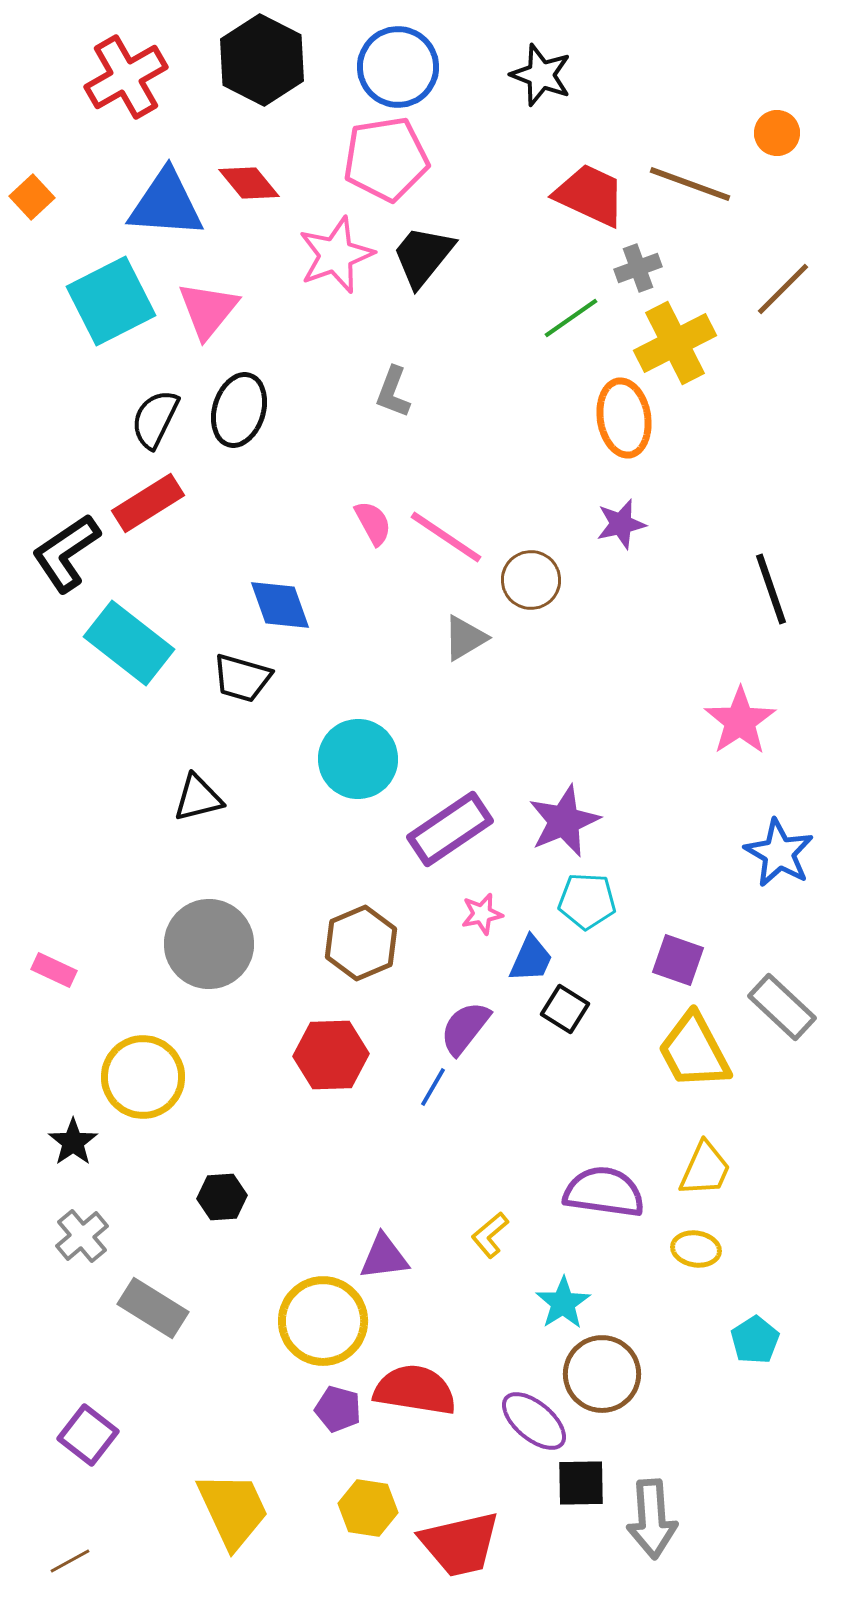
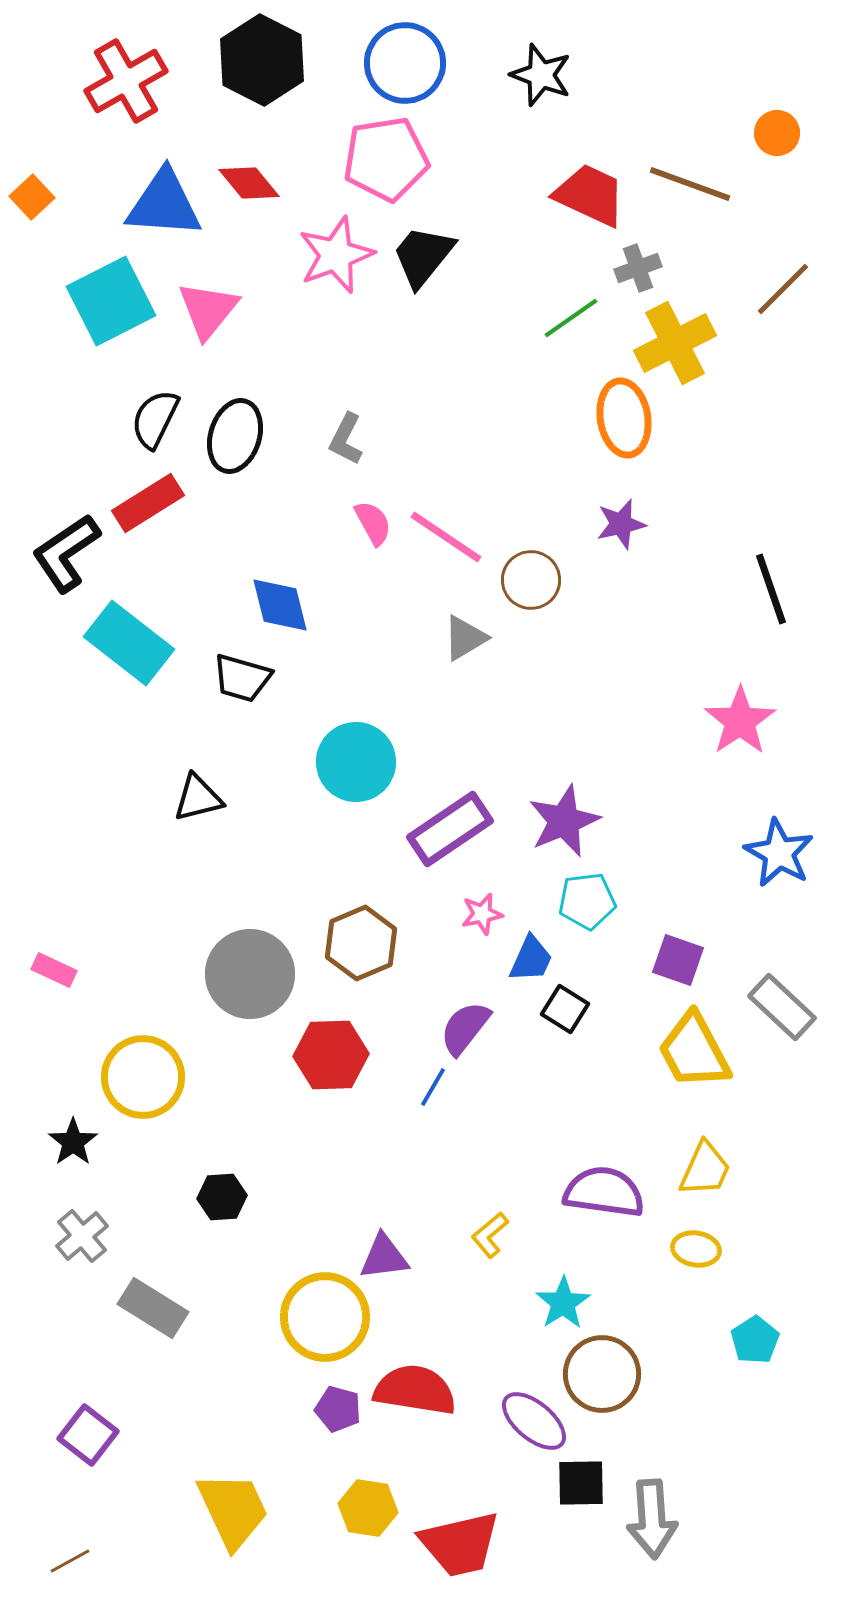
blue circle at (398, 67): moved 7 px right, 4 px up
red cross at (126, 77): moved 4 px down
blue triangle at (166, 204): moved 2 px left
gray L-shape at (393, 392): moved 47 px left, 47 px down; rotated 6 degrees clockwise
black ellipse at (239, 410): moved 4 px left, 26 px down
blue diamond at (280, 605): rotated 6 degrees clockwise
cyan circle at (358, 759): moved 2 px left, 3 px down
cyan pentagon at (587, 901): rotated 10 degrees counterclockwise
gray circle at (209, 944): moved 41 px right, 30 px down
yellow circle at (323, 1321): moved 2 px right, 4 px up
